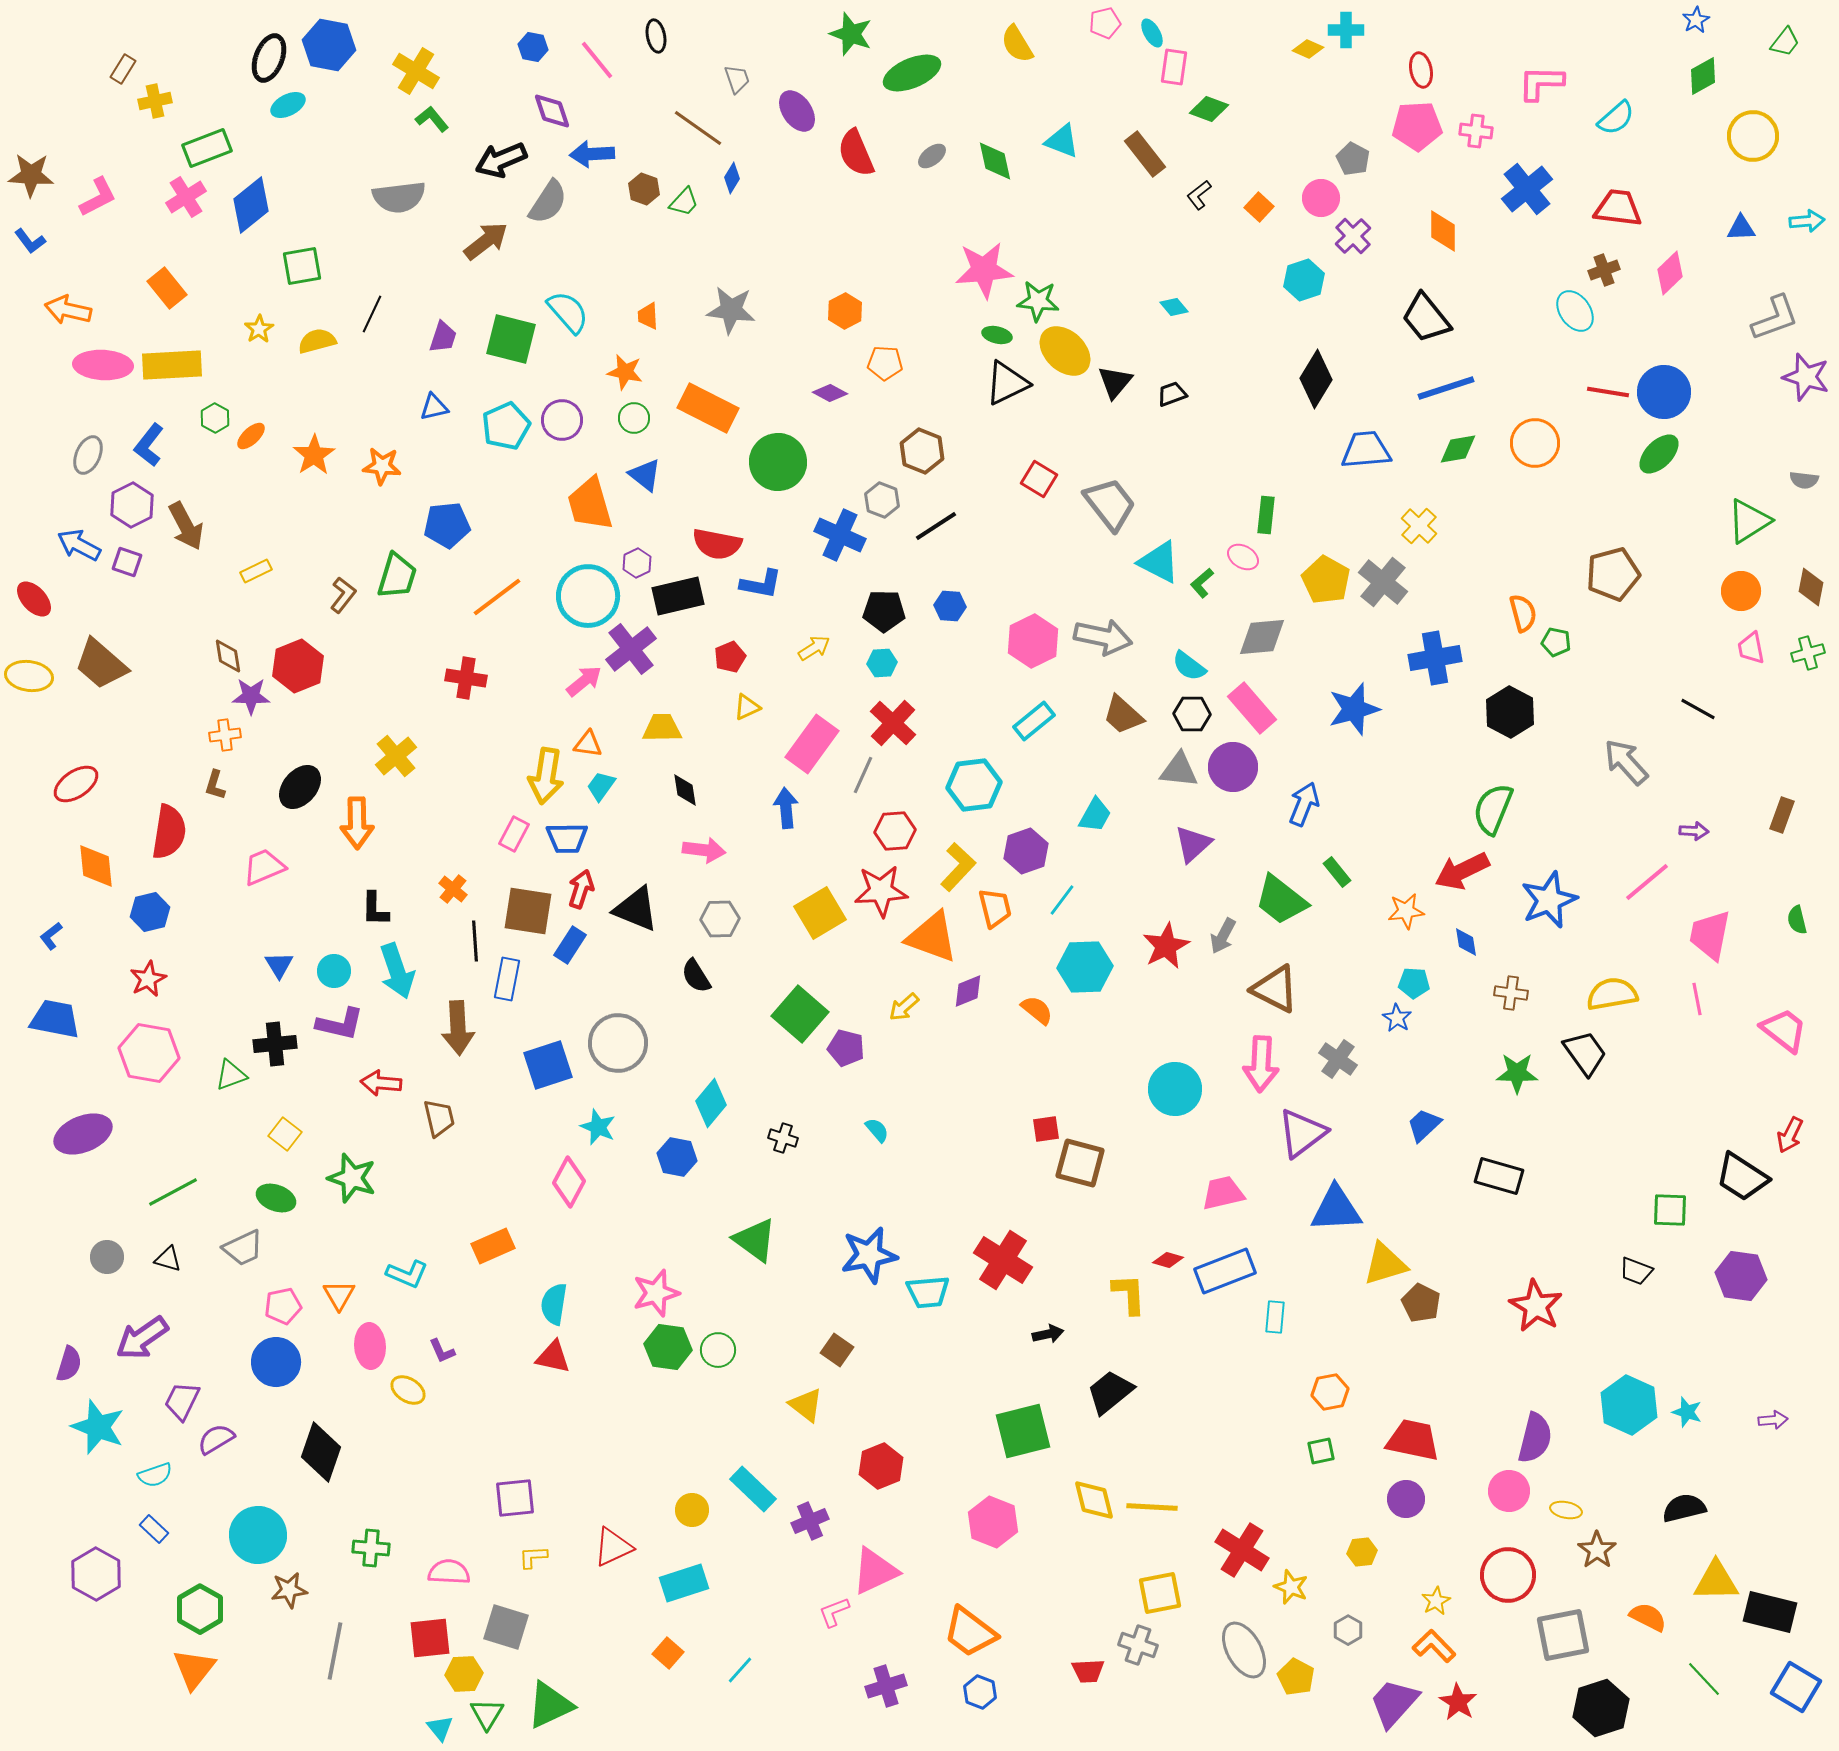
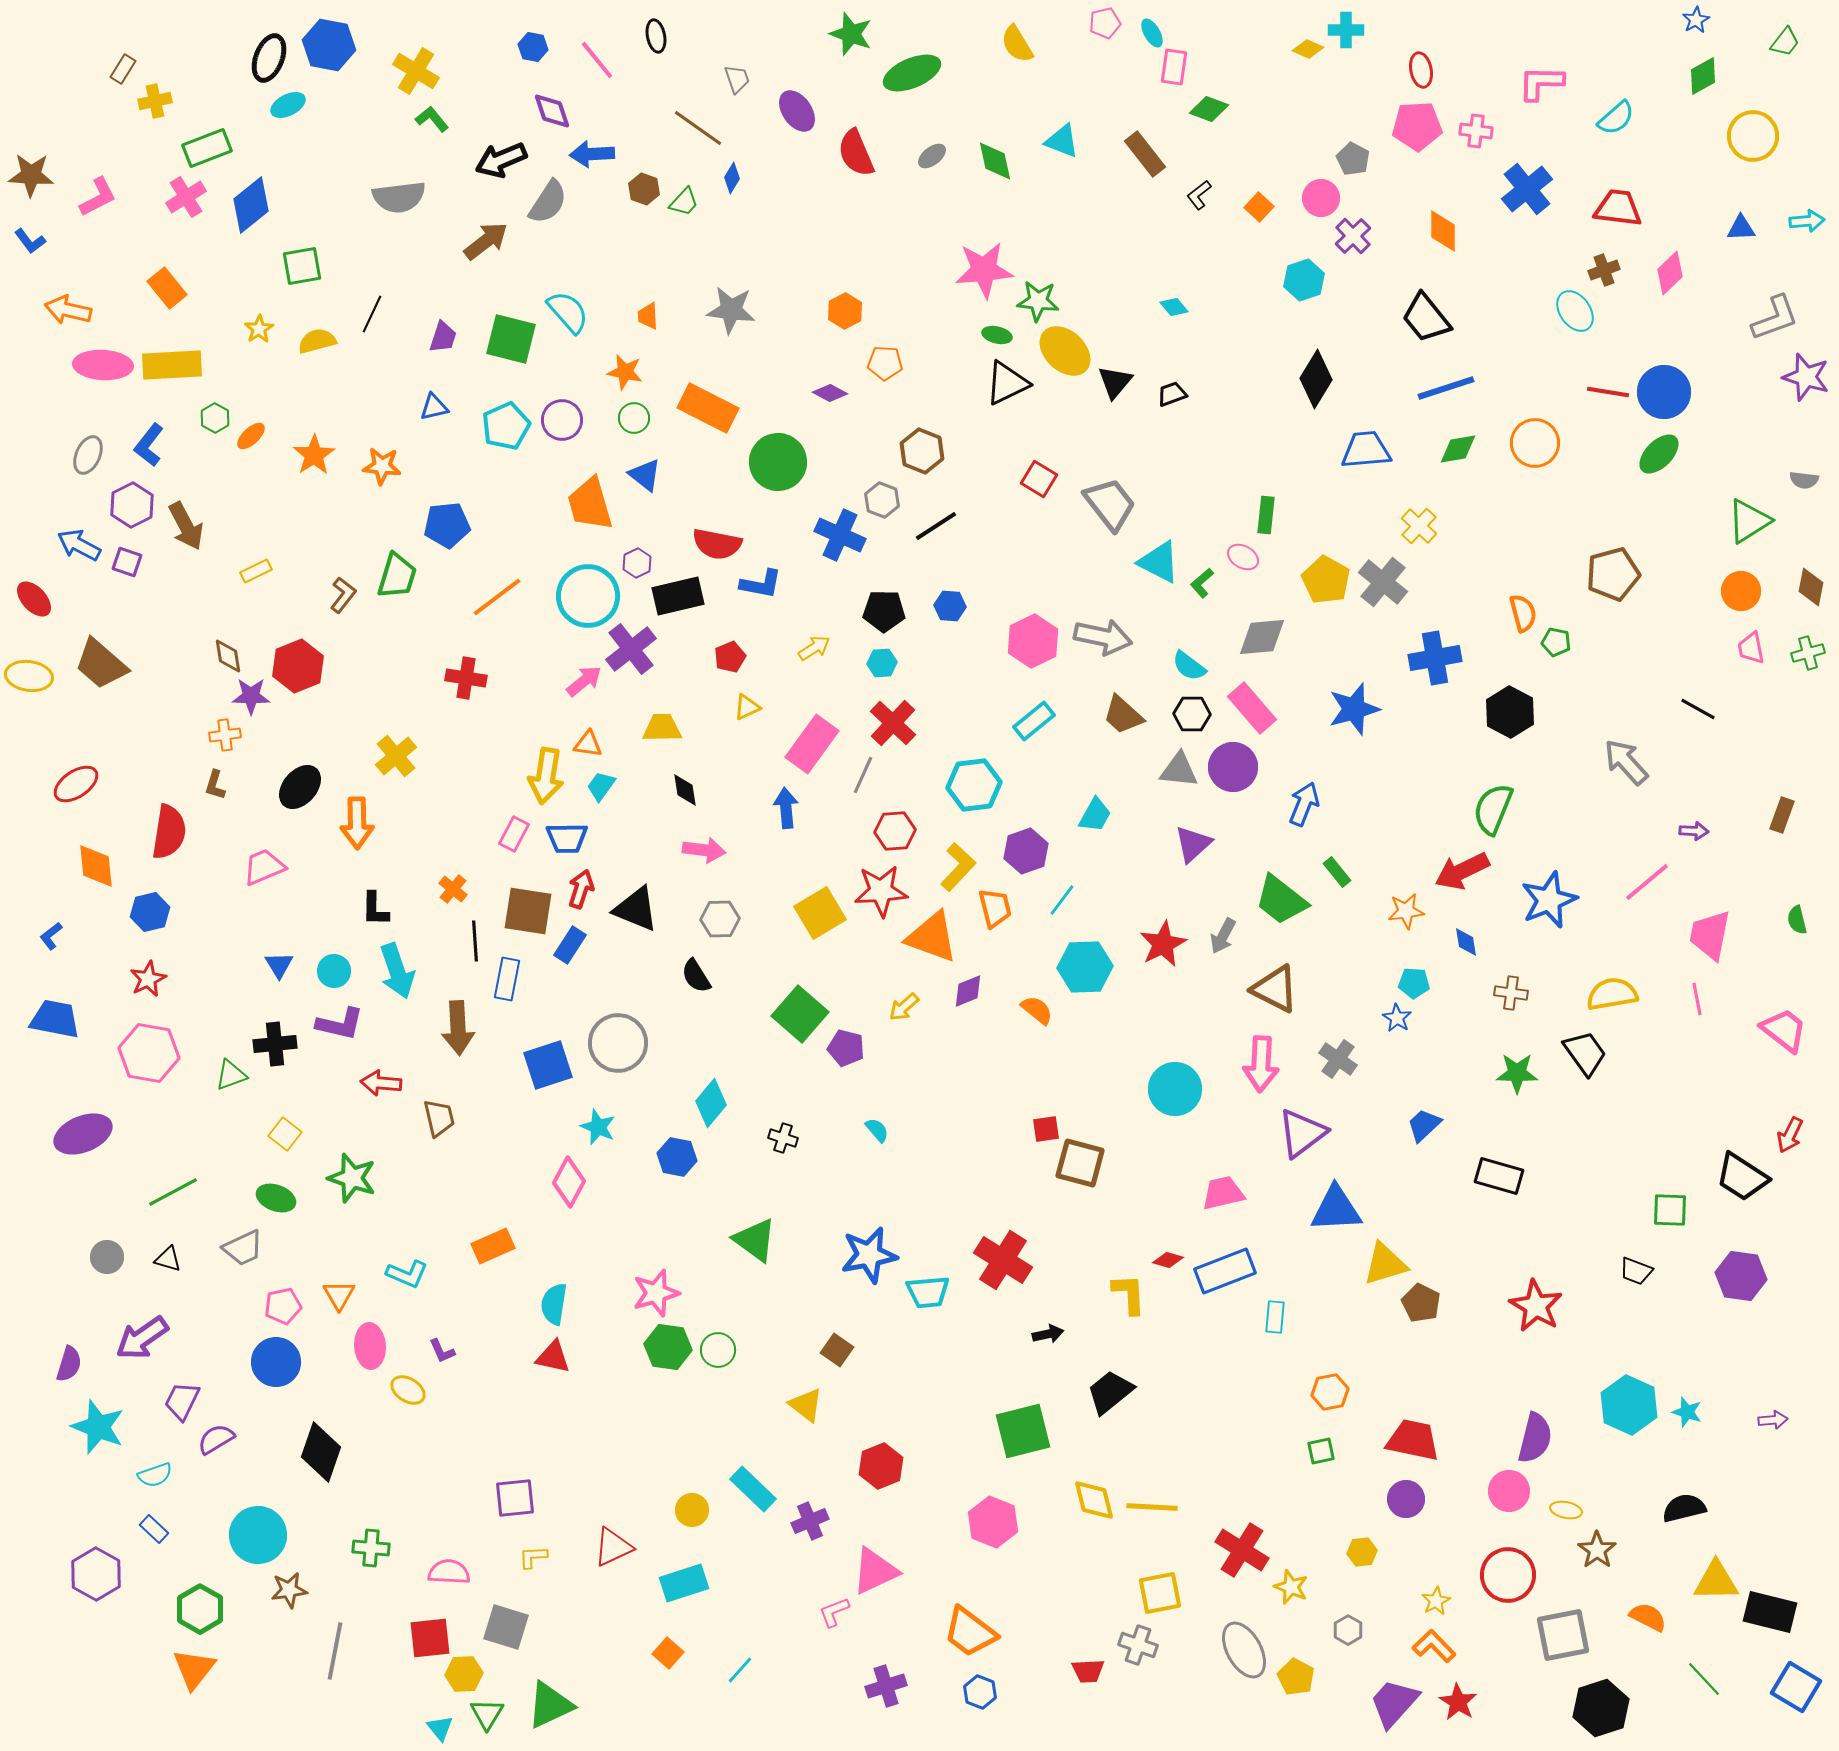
red star at (1166, 946): moved 3 px left, 2 px up
